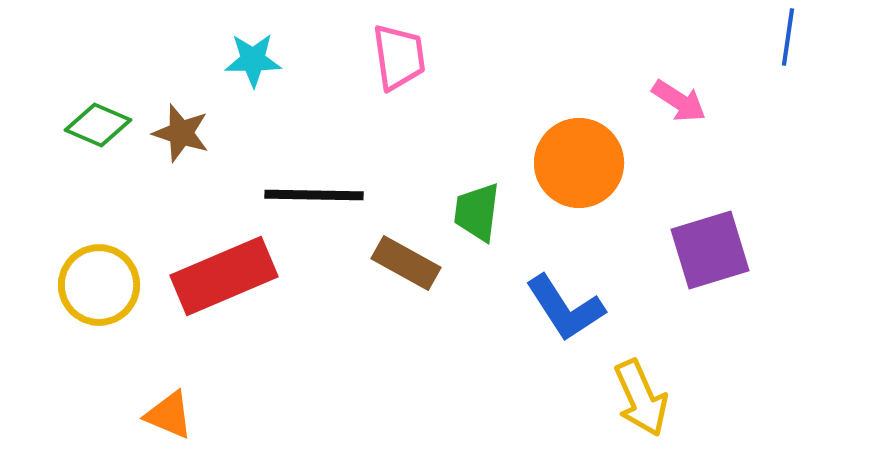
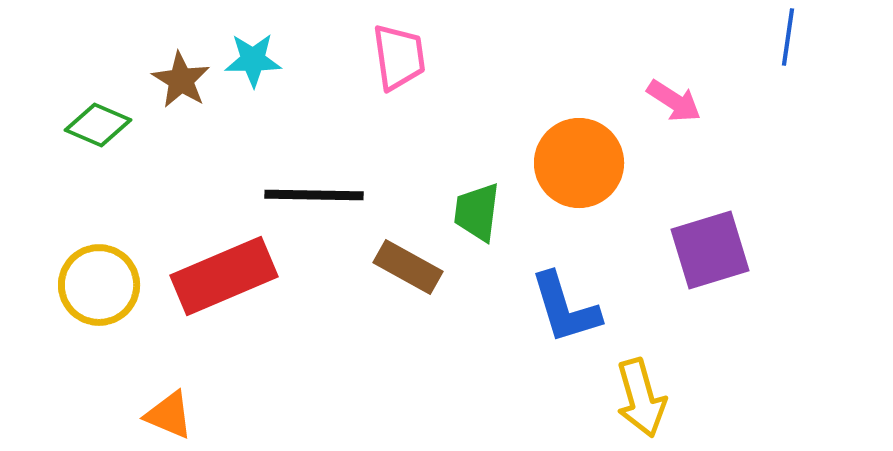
pink arrow: moved 5 px left
brown star: moved 53 px up; rotated 14 degrees clockwise
brown rectangle: moved 2 px right, 4 px down
blue L-shape: rotated 16 degrees clockwise
yellow arrow: rotated 8 degrees clockwise
